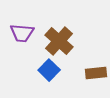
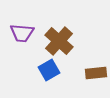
blue square: rotated 15 degrees clockwise
